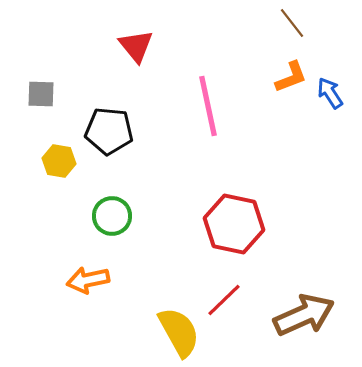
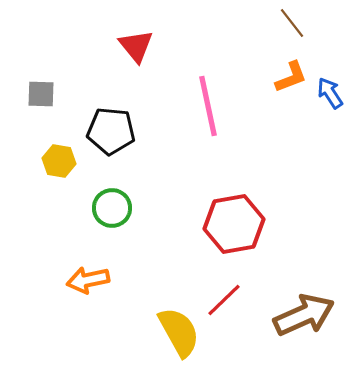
black pentagon: moved 2 px right
green circle: moved 8 px up
red hexagon: rotated 22 degrees counterclockwise
